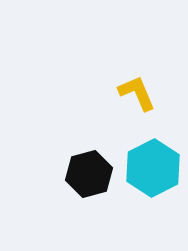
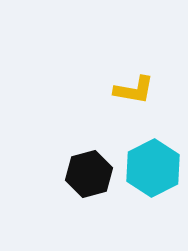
yellow L-shape: moved 3 px left, 3 px up; rotated 123 degrees clockwise
